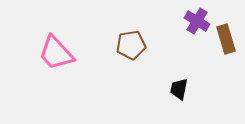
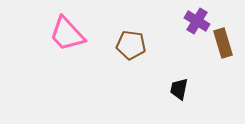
brown rectangle: moved 3 px left, 4 px down
brown pentagon: rotated 16 degrees clockwise
pink trapezoid: moved 11 px right, 19 px up
